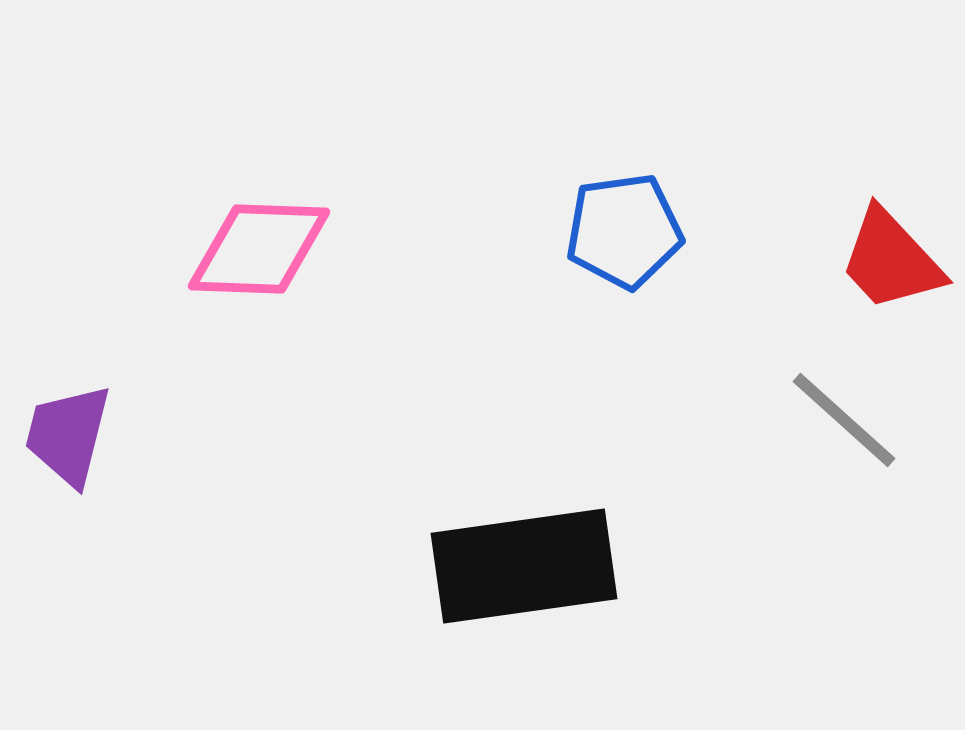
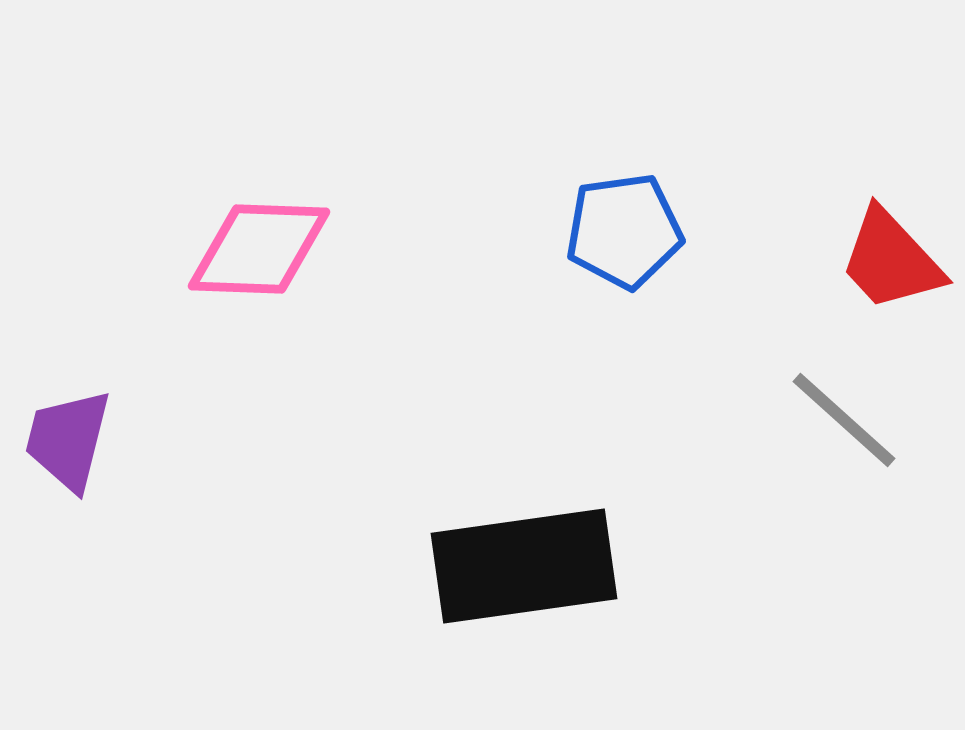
purple trapezoid: moved 5 px down
